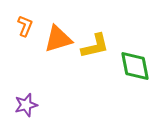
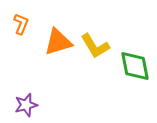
orange L-shape: moved 4 px left, 2 px up
orange triangle: moved 3 px down
yellow L-shape: rotated 72 degrees clockwise
